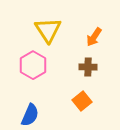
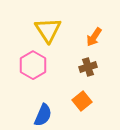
brown cross: rotated 18 degrees counterclockwise
blue semicircle: moved 13 px right
